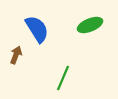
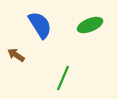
blue semicircle: moved 3 px right, 4 px up
brown arrow: rotated 78 degrees counterclockwise
